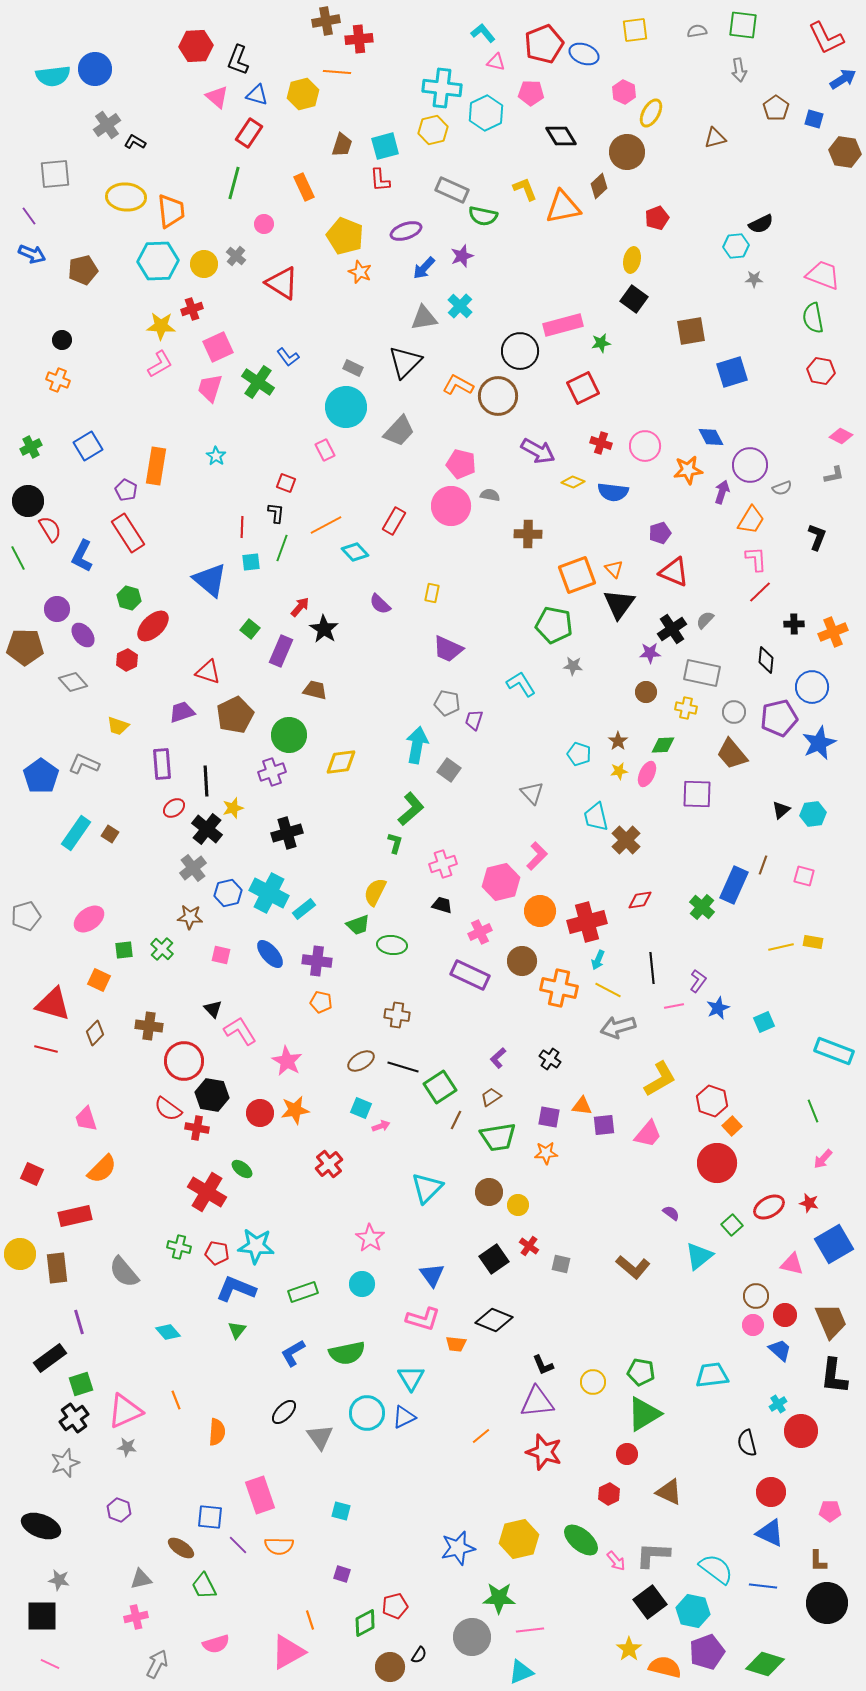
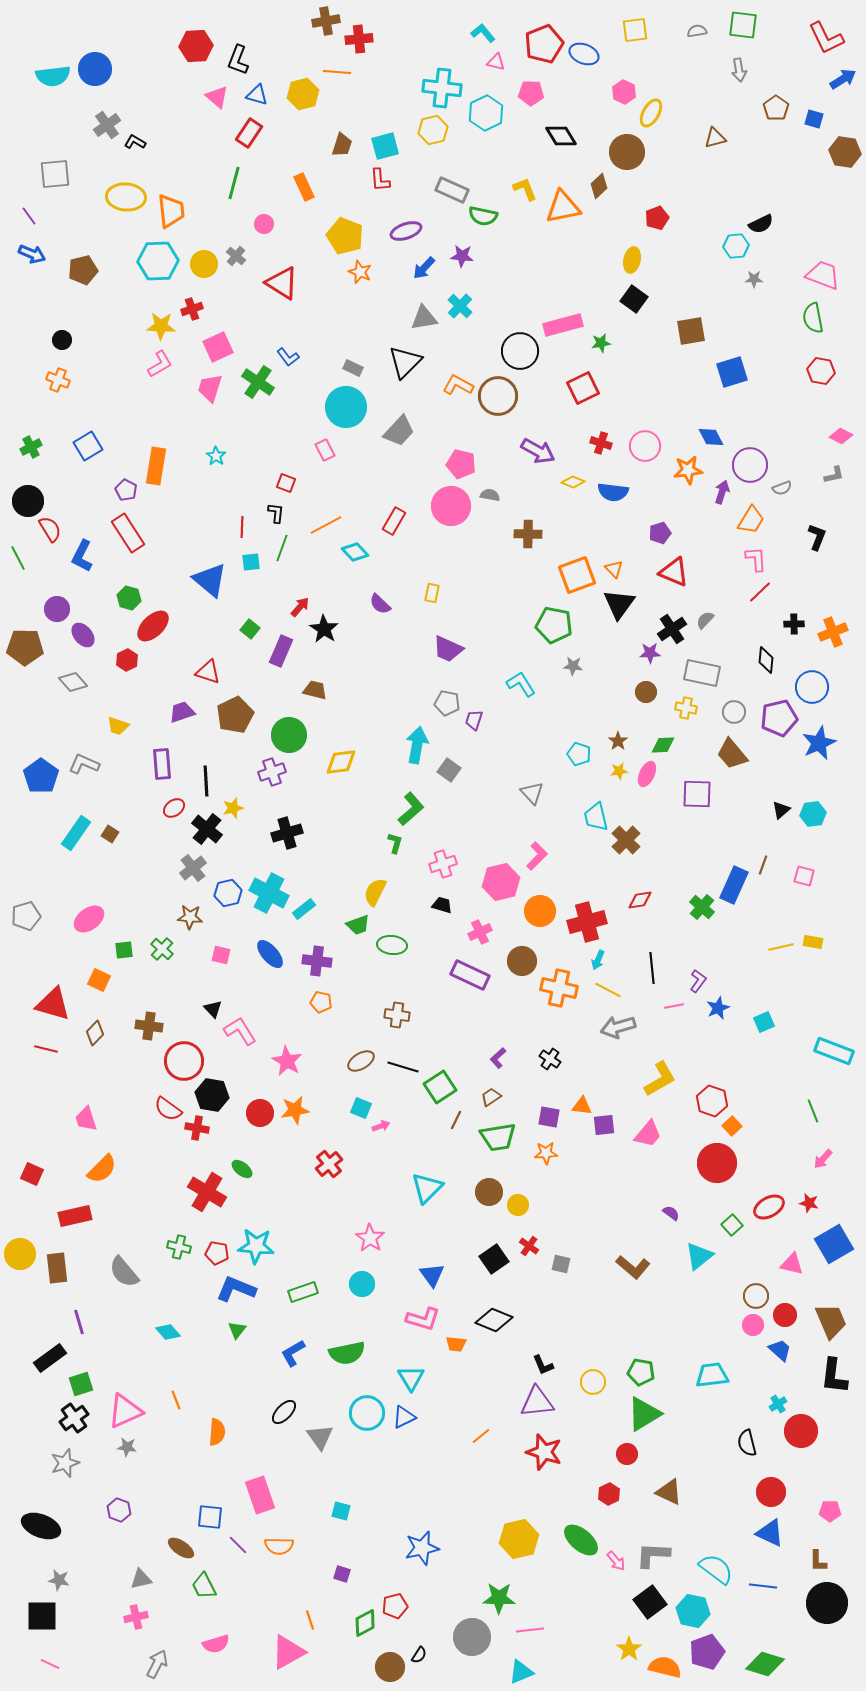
purple star at (462, 256): rotated 25 degrees clockwise
blue star at (458, 1548): moved 36 px left
